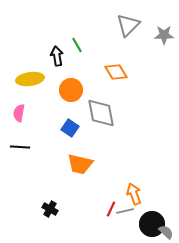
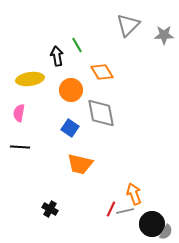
orange diamond: moved 14 px left
gray semicircle: rotated 77 degrees clockwise
